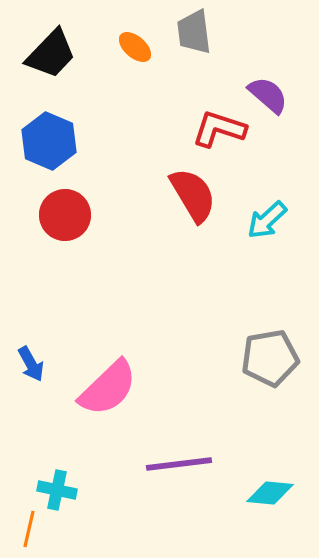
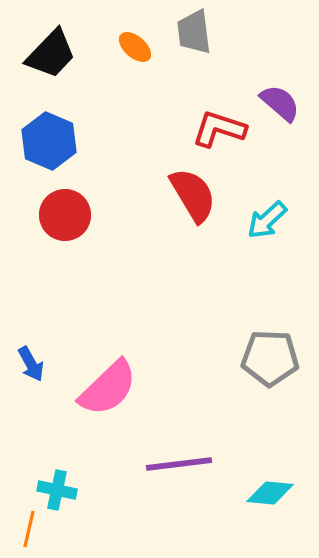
purple semicircle: moved 12 px right, 8 px down
gray pentagon: rotated 12 degrees clockwise
